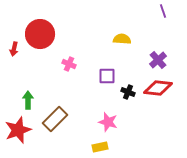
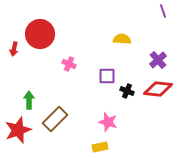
red diamond: moved 1 px down
black cross: moved 1 px left, 1 px up
green arrow: moved 1 px right
